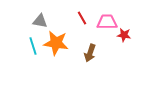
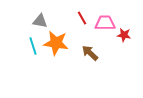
pink trapezoid: moved 2 px left, 1 px down
brown arrow: rotated 114 degrees clockwise
